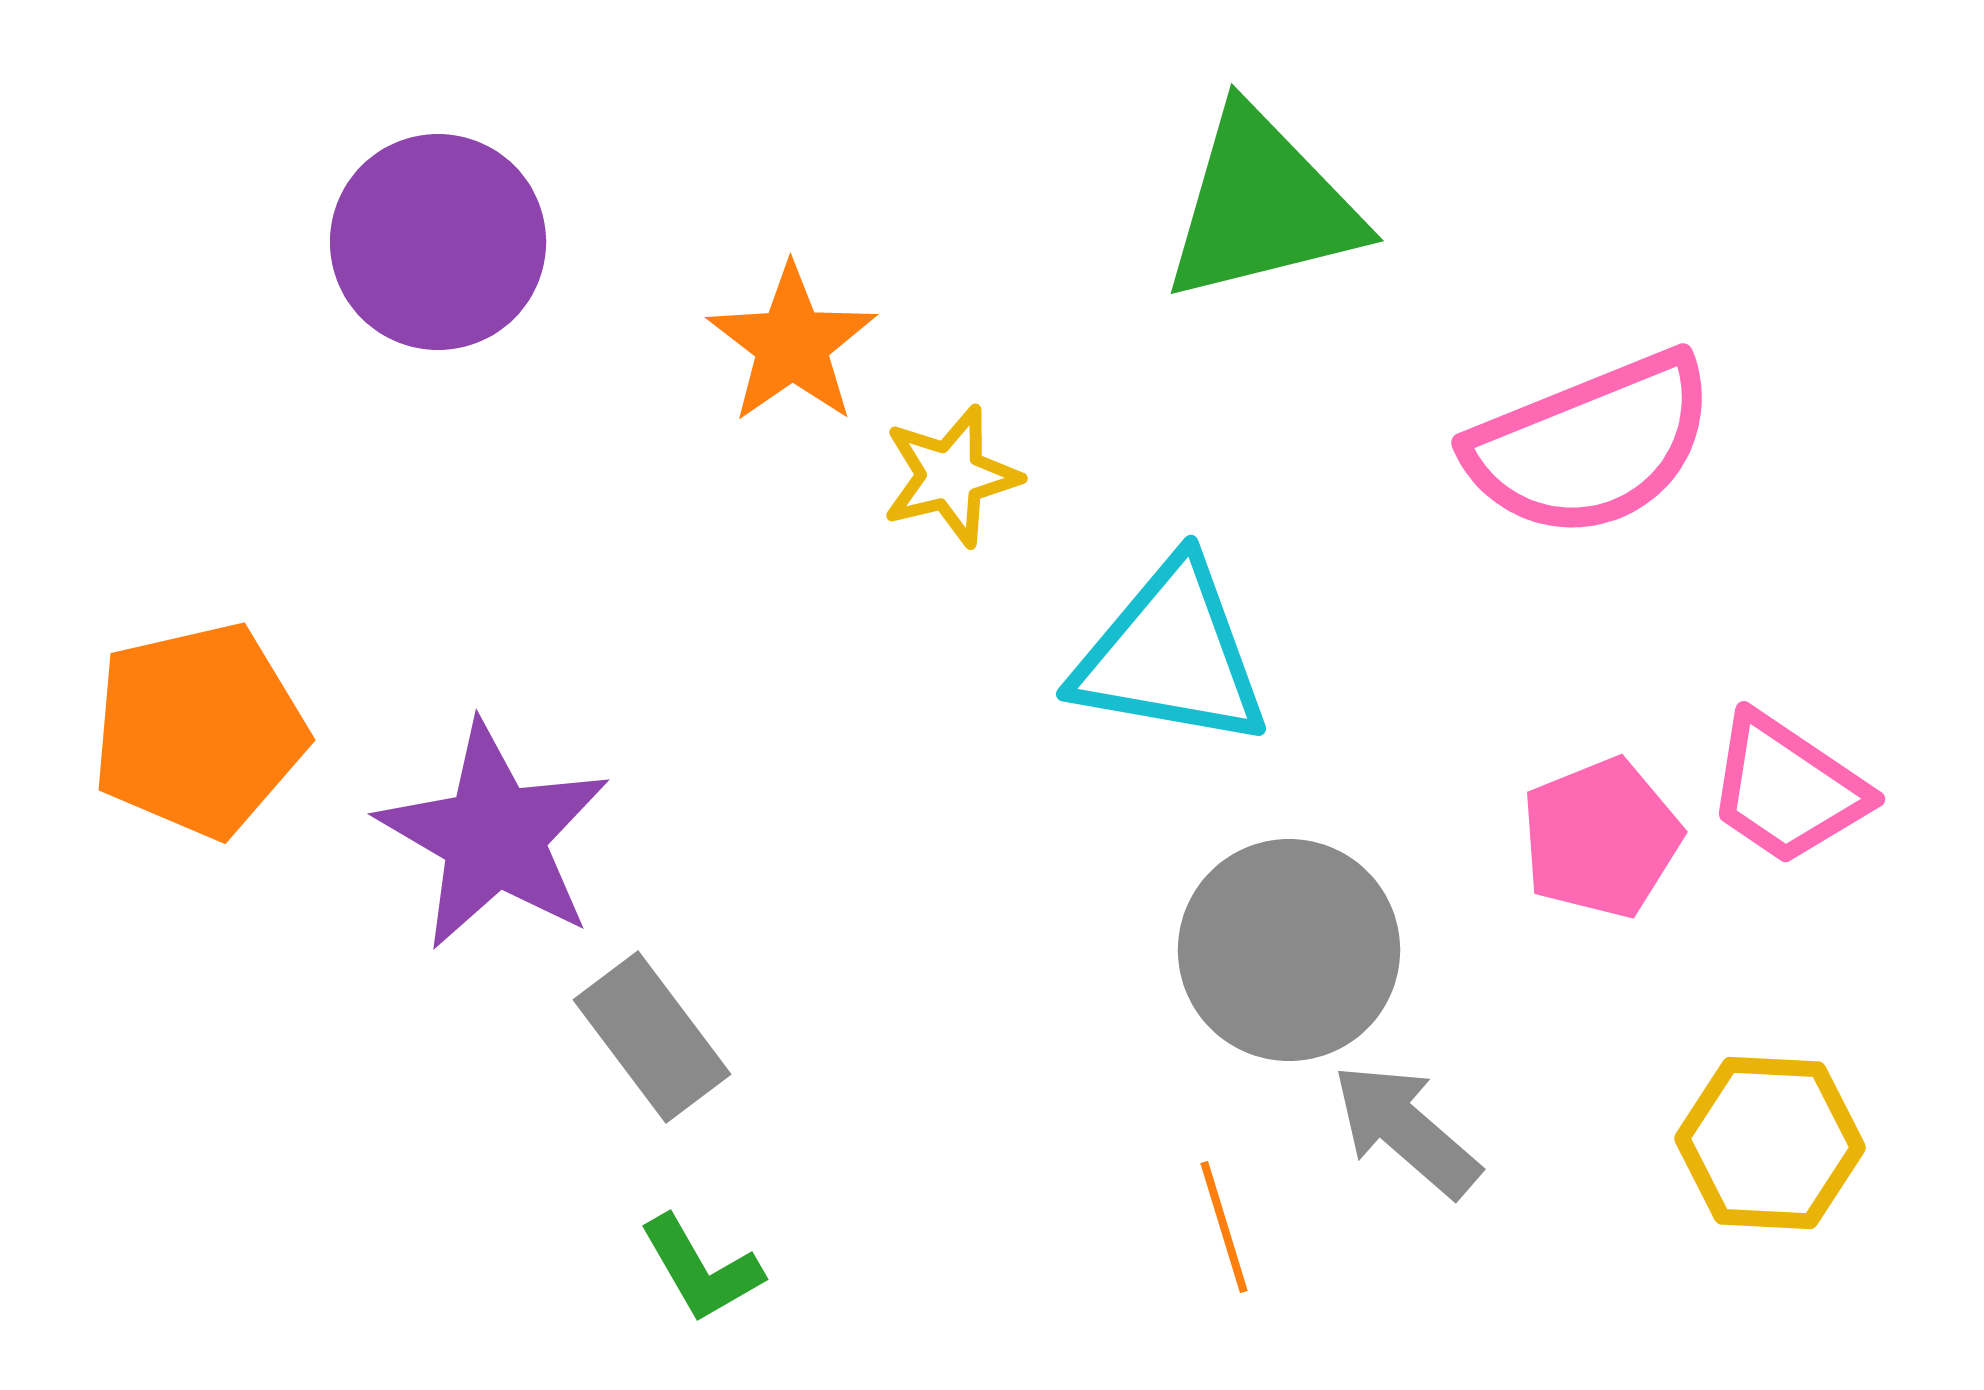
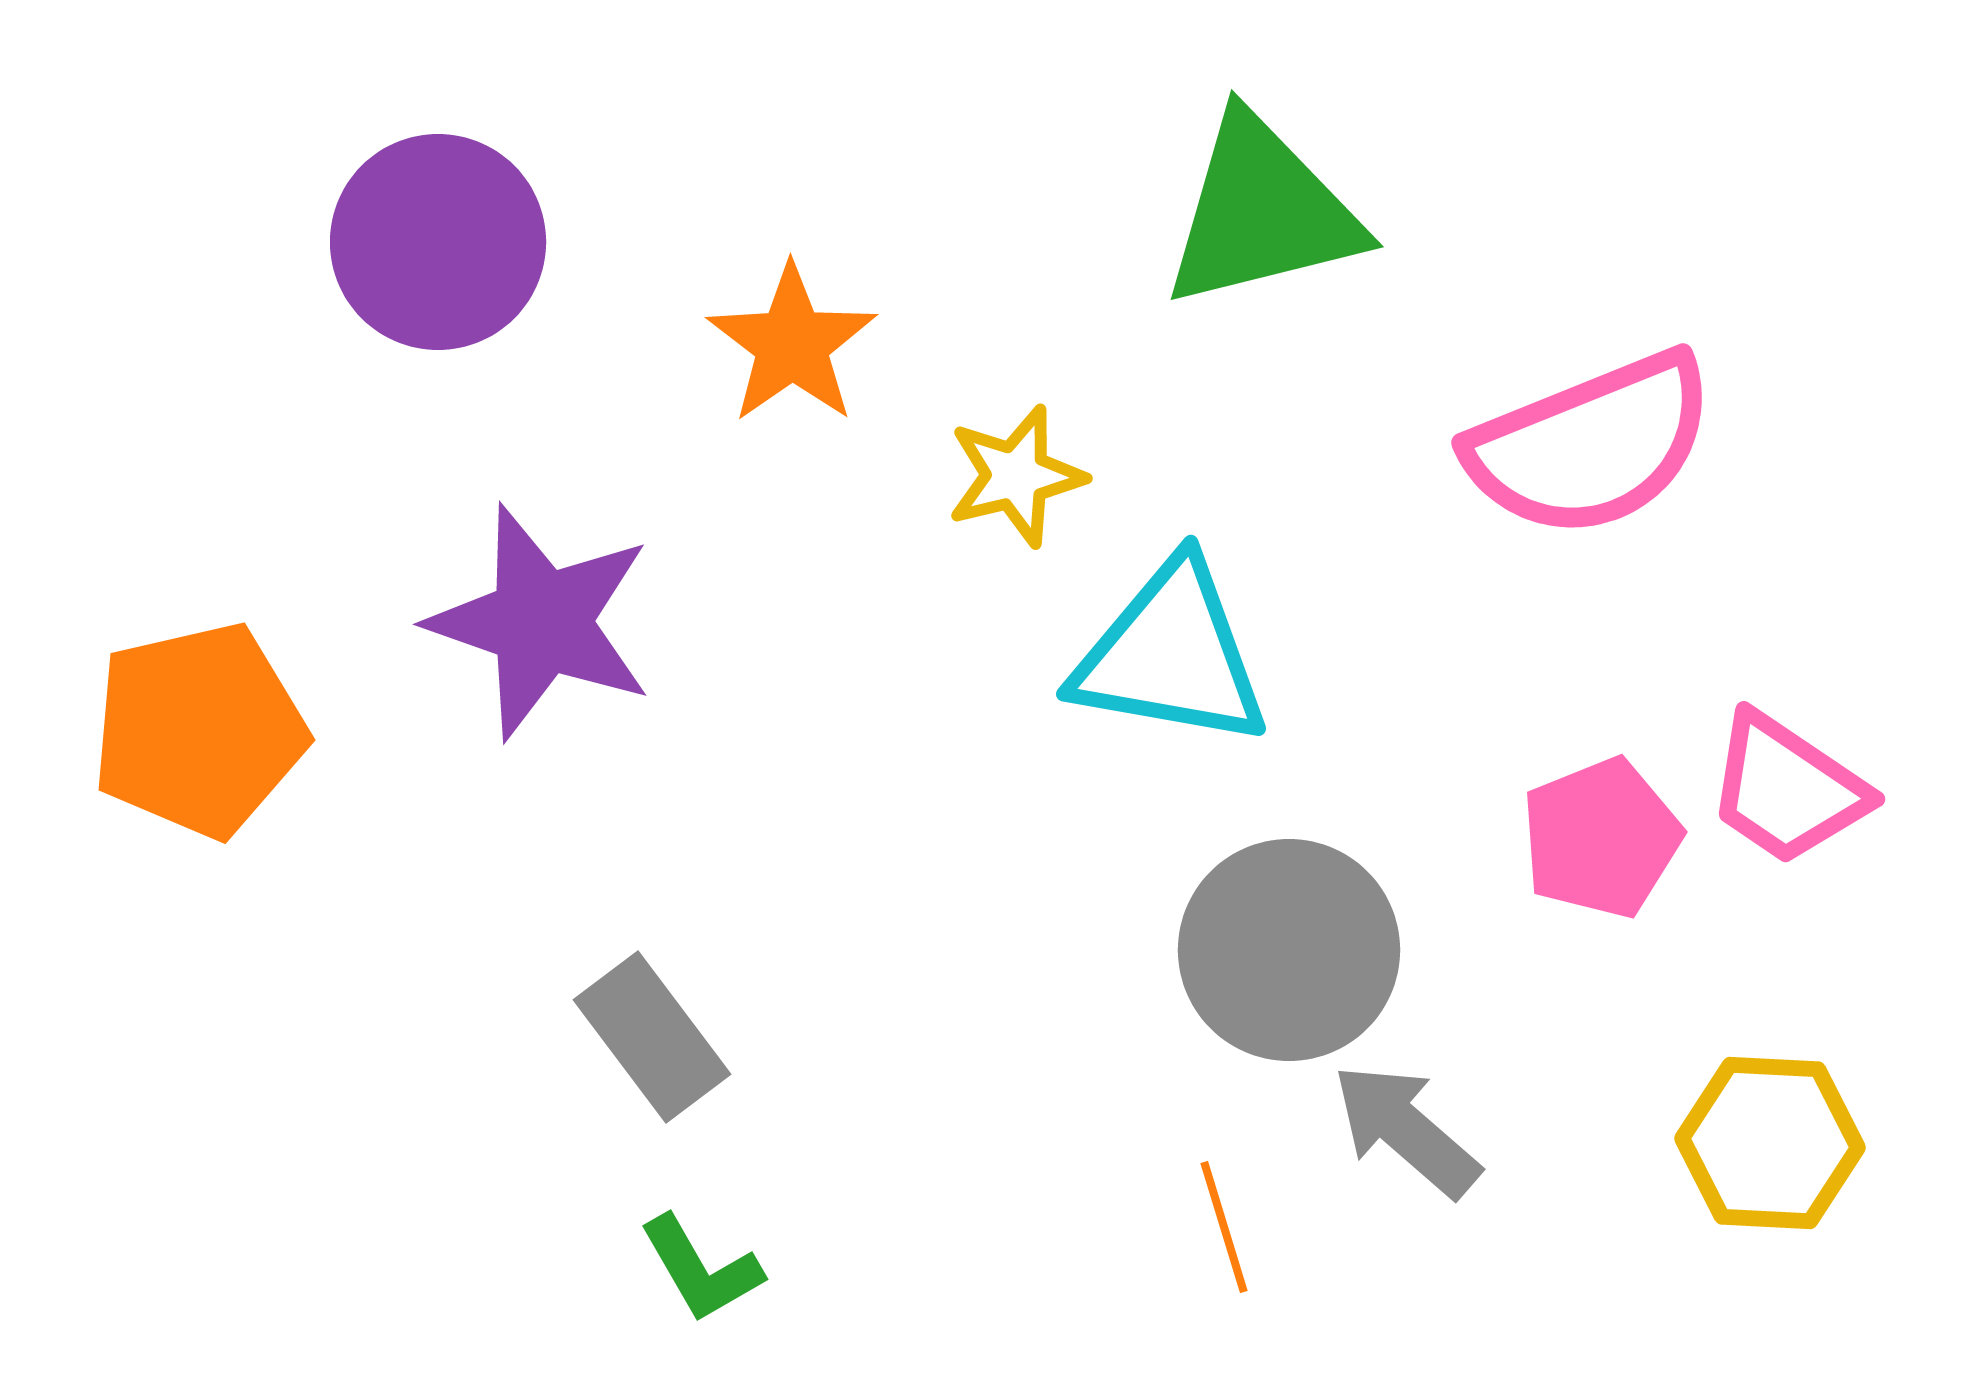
green triangle: moved 6 px down
yellow star: moved 65 px right
purple star: moved 47 px right, 214 px up; rotated 11 degrees counterclockwise
